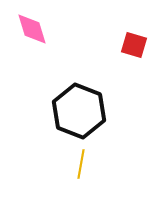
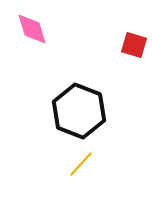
yellow line: rotated 32 degrees clockwise
